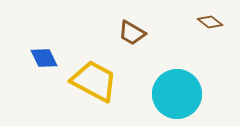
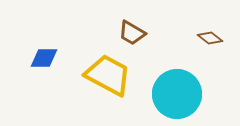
brown diamond: moved 16 px down
blue diamond: rotated 64 degrees counterclockwise
yellow trapezoid: moved 14 px right, 6 px up
